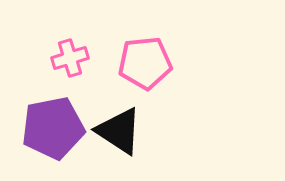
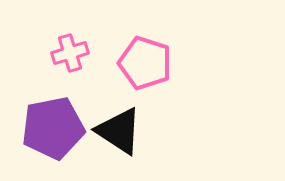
pink cross: moved 5 px up
pink pentagon: rotated 24 degrees clockwise
